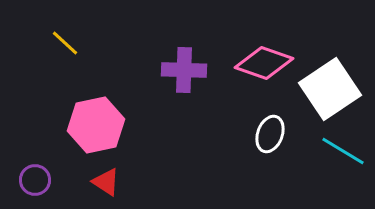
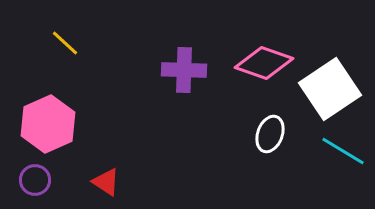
pink hexagon: moved 48 px left, 1 px up; rotated 12 degrees counterclockwise
